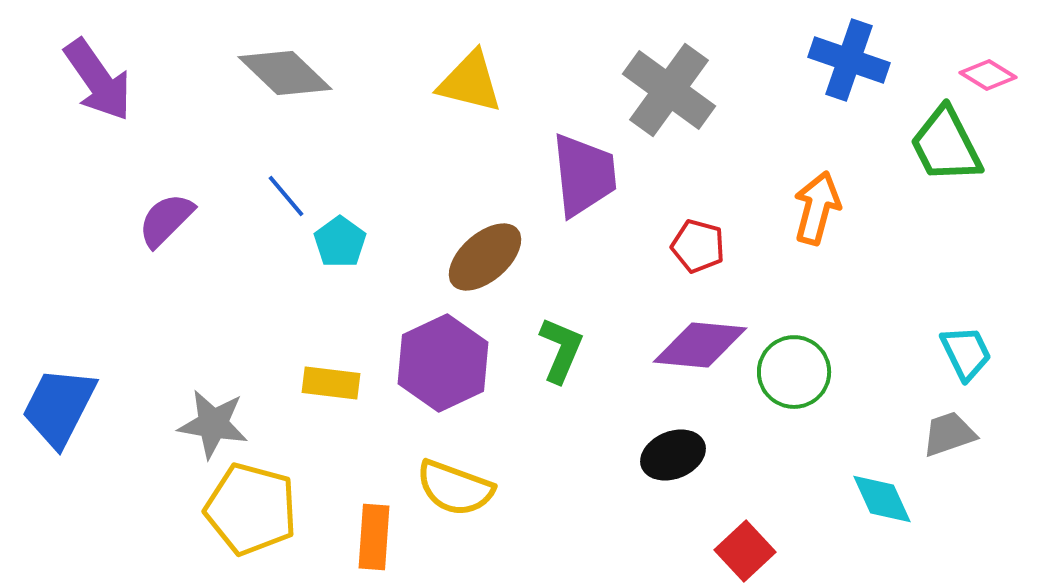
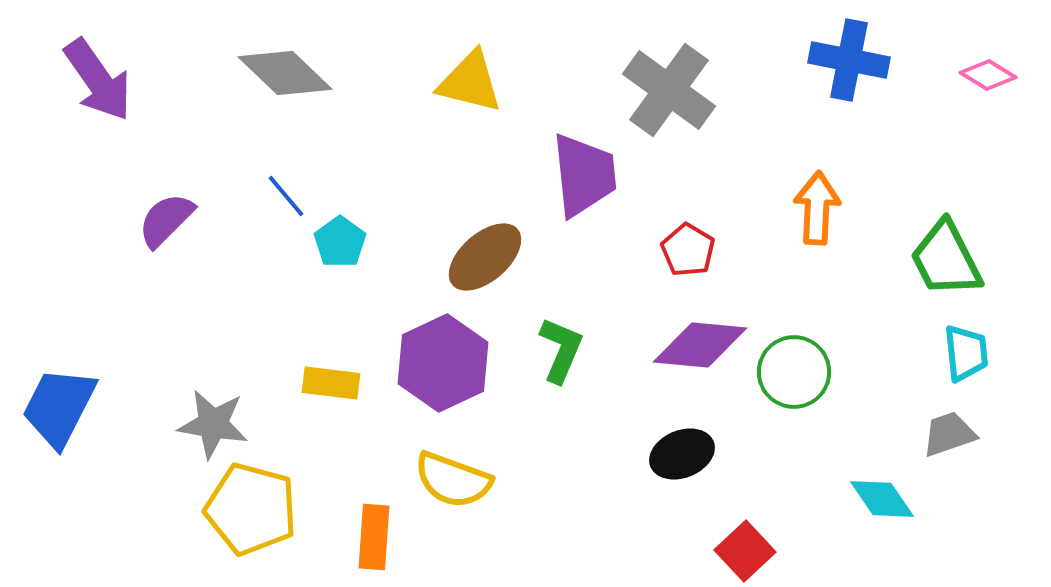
blue cross: rotated 8 degrees counterclockwise
green trapezoid: moved 114 px down
orange arrow: rotated 12 degrees counterclockwise
red pentagon: moved 10 px left, 4 px down; rotated 16 degrees clockwise
cyan trapezoid: rotated 20 degrees clockwise
black ellipse: moved 9 px right, 1 px up
yellow semicircle: moved 2 px left, 8 px up
cyan diamond: rotated 10 degrees counterclockwise
